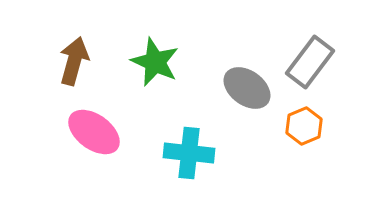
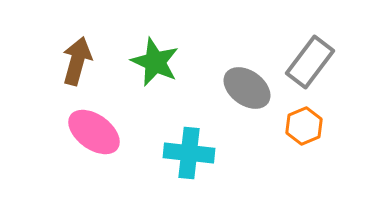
brown arrow: moved 3 px right
